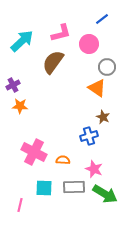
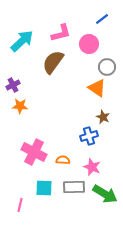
pink star: moved 2 px left, 2 px up
